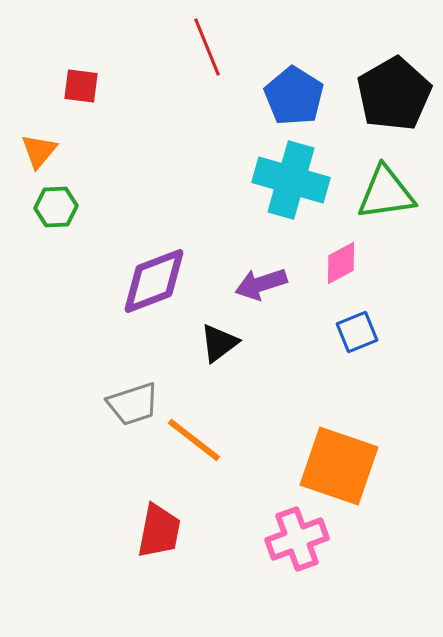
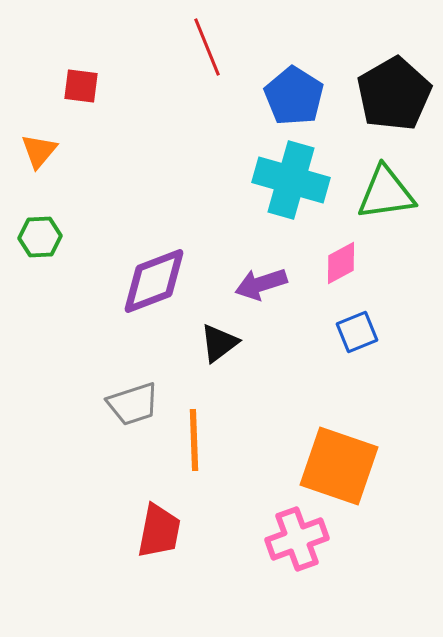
green hexagon: moved 16 px left, 30 px down
orange line: rotated 50 degrees clockwise
